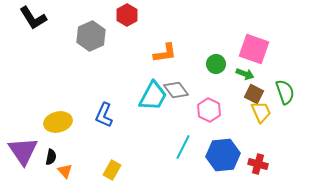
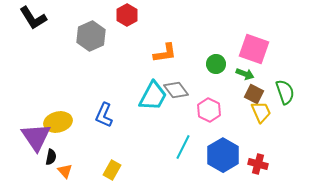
purple triangle: moved 13 px right, 14 px up
blue hexagon: rotated 24 degrees counterclockwise
